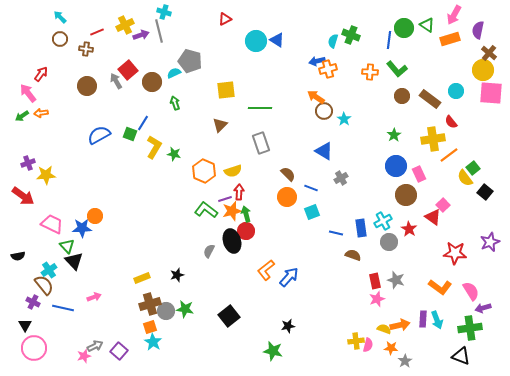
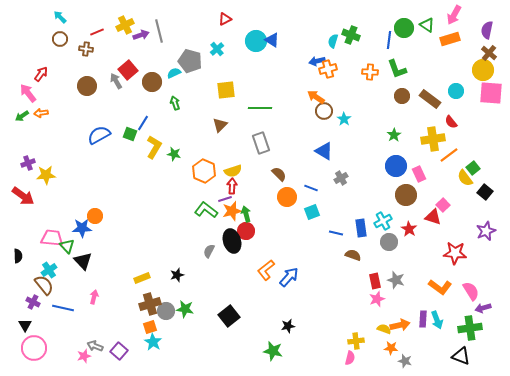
cyan cross at (164, 12): moved 53 px right, 37 px down; rotated 32 degrees clockwise
purple semicircle at (478, 30): moved 9 px right
blue triangle at (277, 40): moved 5 px left
green L-shape at (397, 69): rotated 20 degrees clockwise
brown semicircle at (288, 174): moved 9 px left
red arrow at (239, 192): moved 7 px left, 6 px up
red triangle at (433, 217): rotated 18 degrees counterclockwise
pink trapezoid at (52, 224): moved 14 px down; rotated 20 degrees counterclockwise
purple star at (490, 242): moved 4 px left, 11 px up
black semicircle at (18, 256): rotated 80 degrees counterclockwise
black triangle at (74, 261): moved 9 px right
pink arrow at (94, 297): rotated 56 degrees counterclockwise
pink semicircle at (368, 345): moved 18 px left, 13 px down
gray arrow at (95, 346): rotated 133 degrees counterclockwise
gray star at (405, 361): rotated 24 degrees counterclockwise
